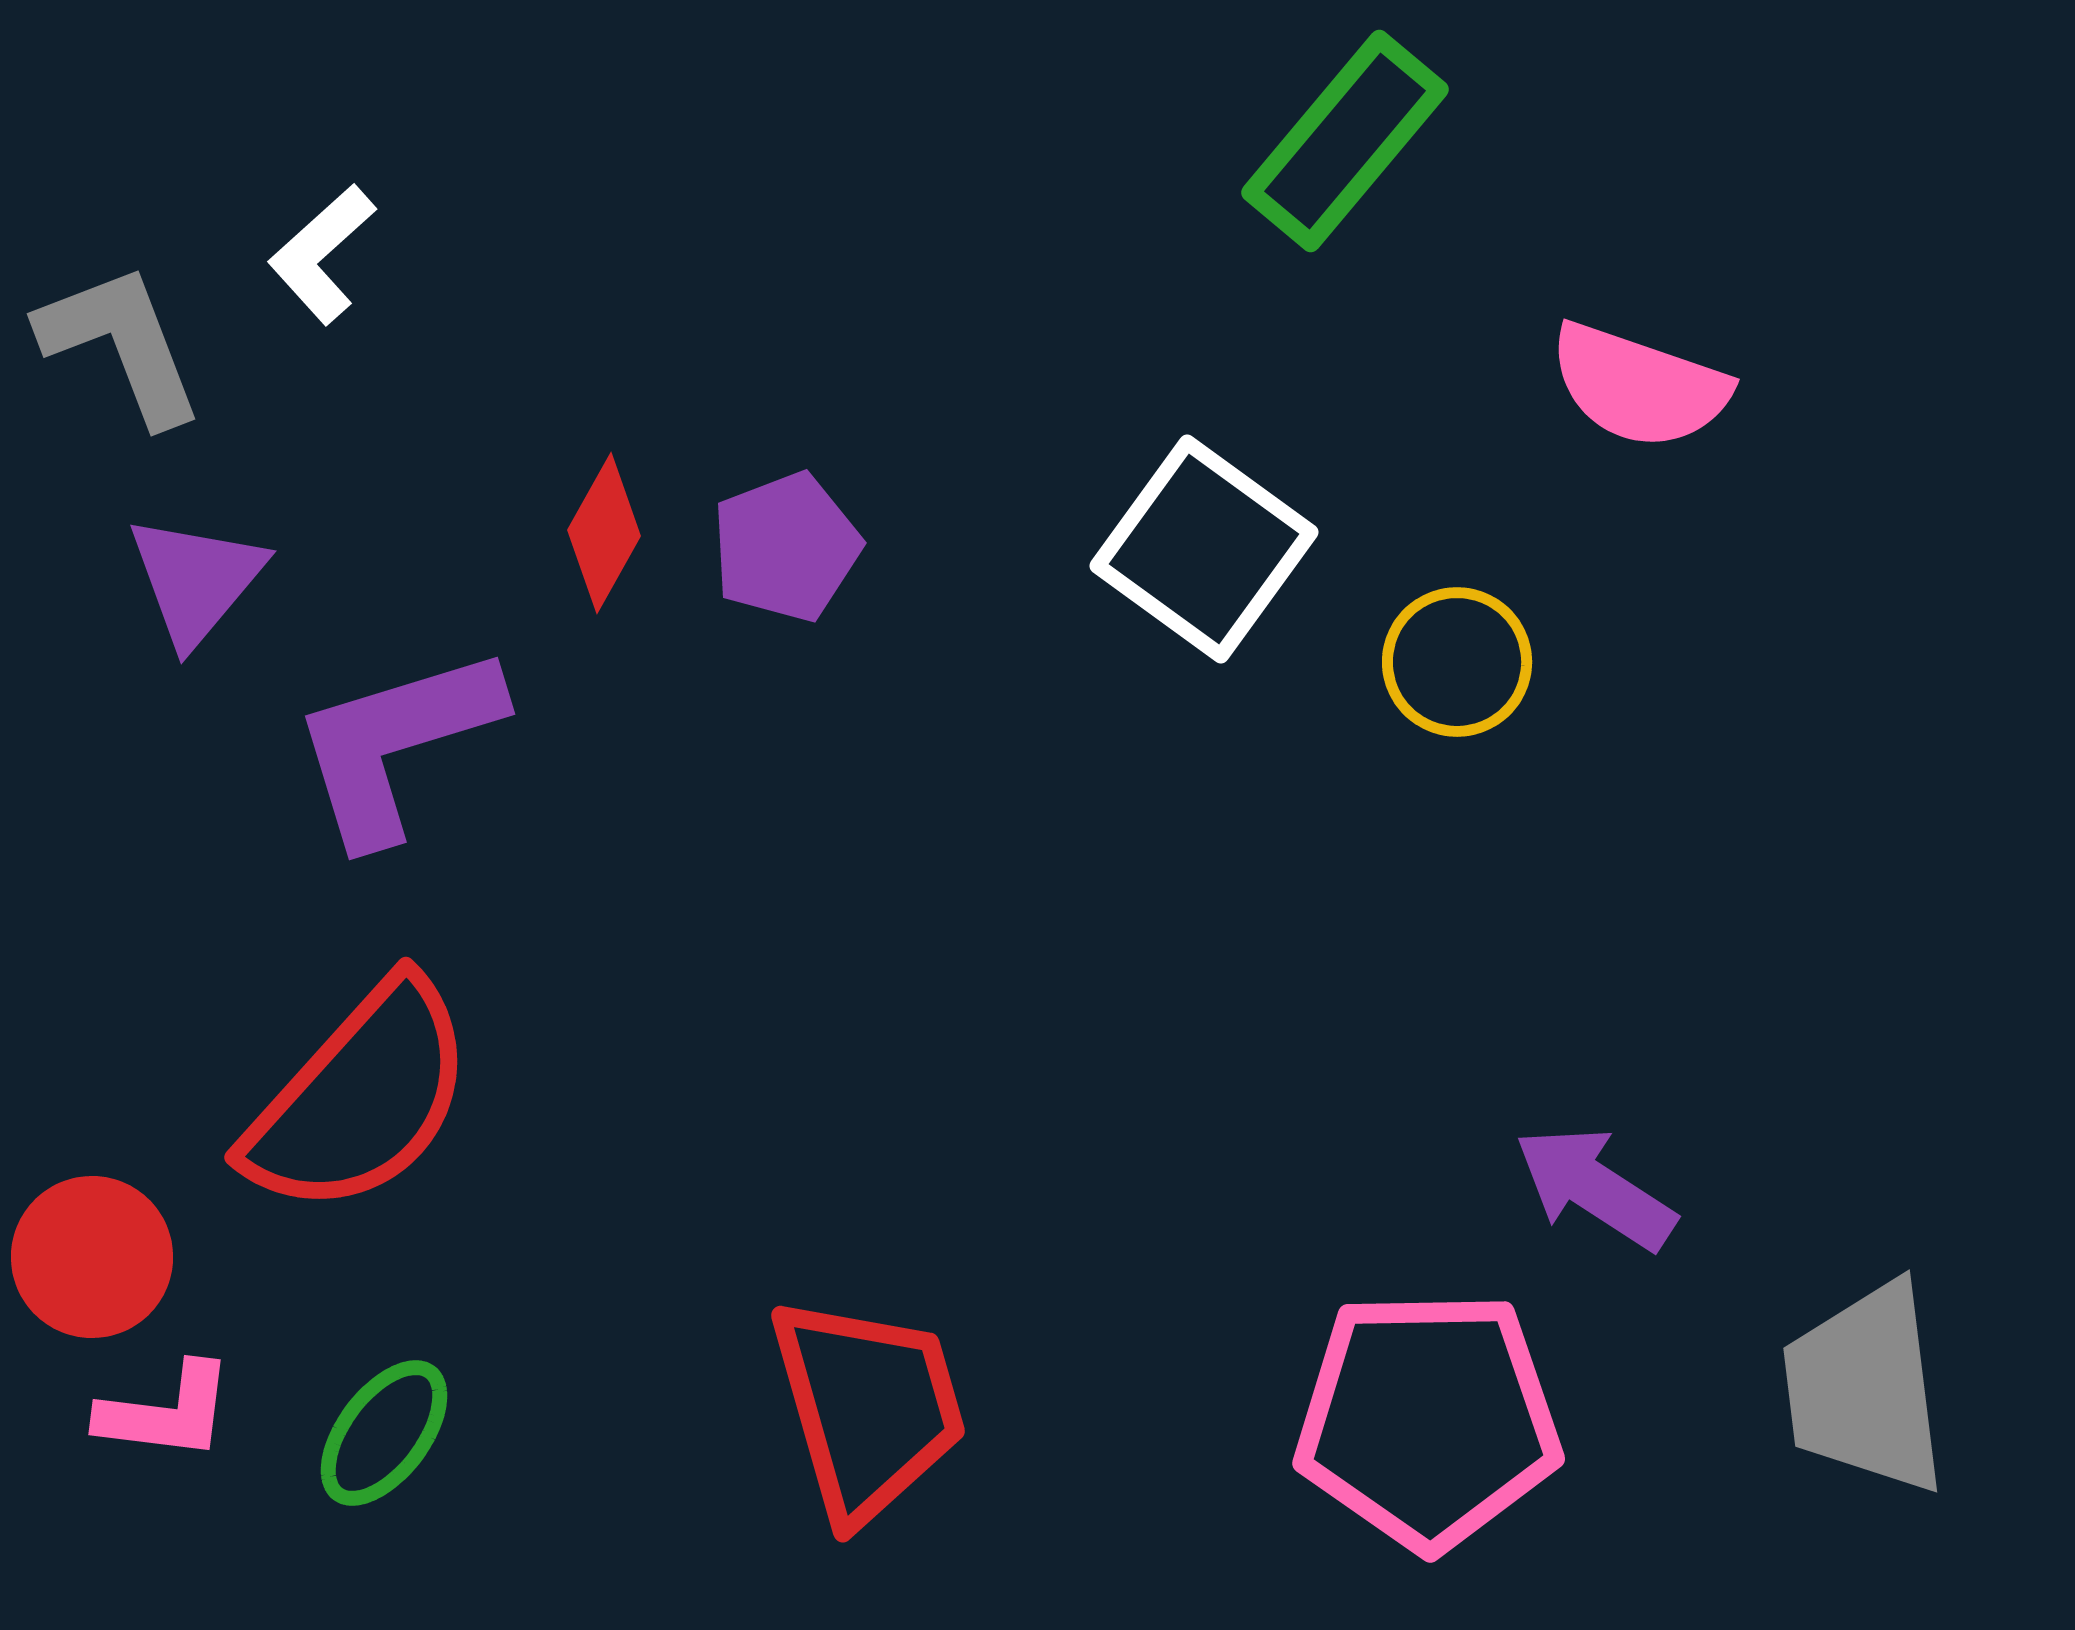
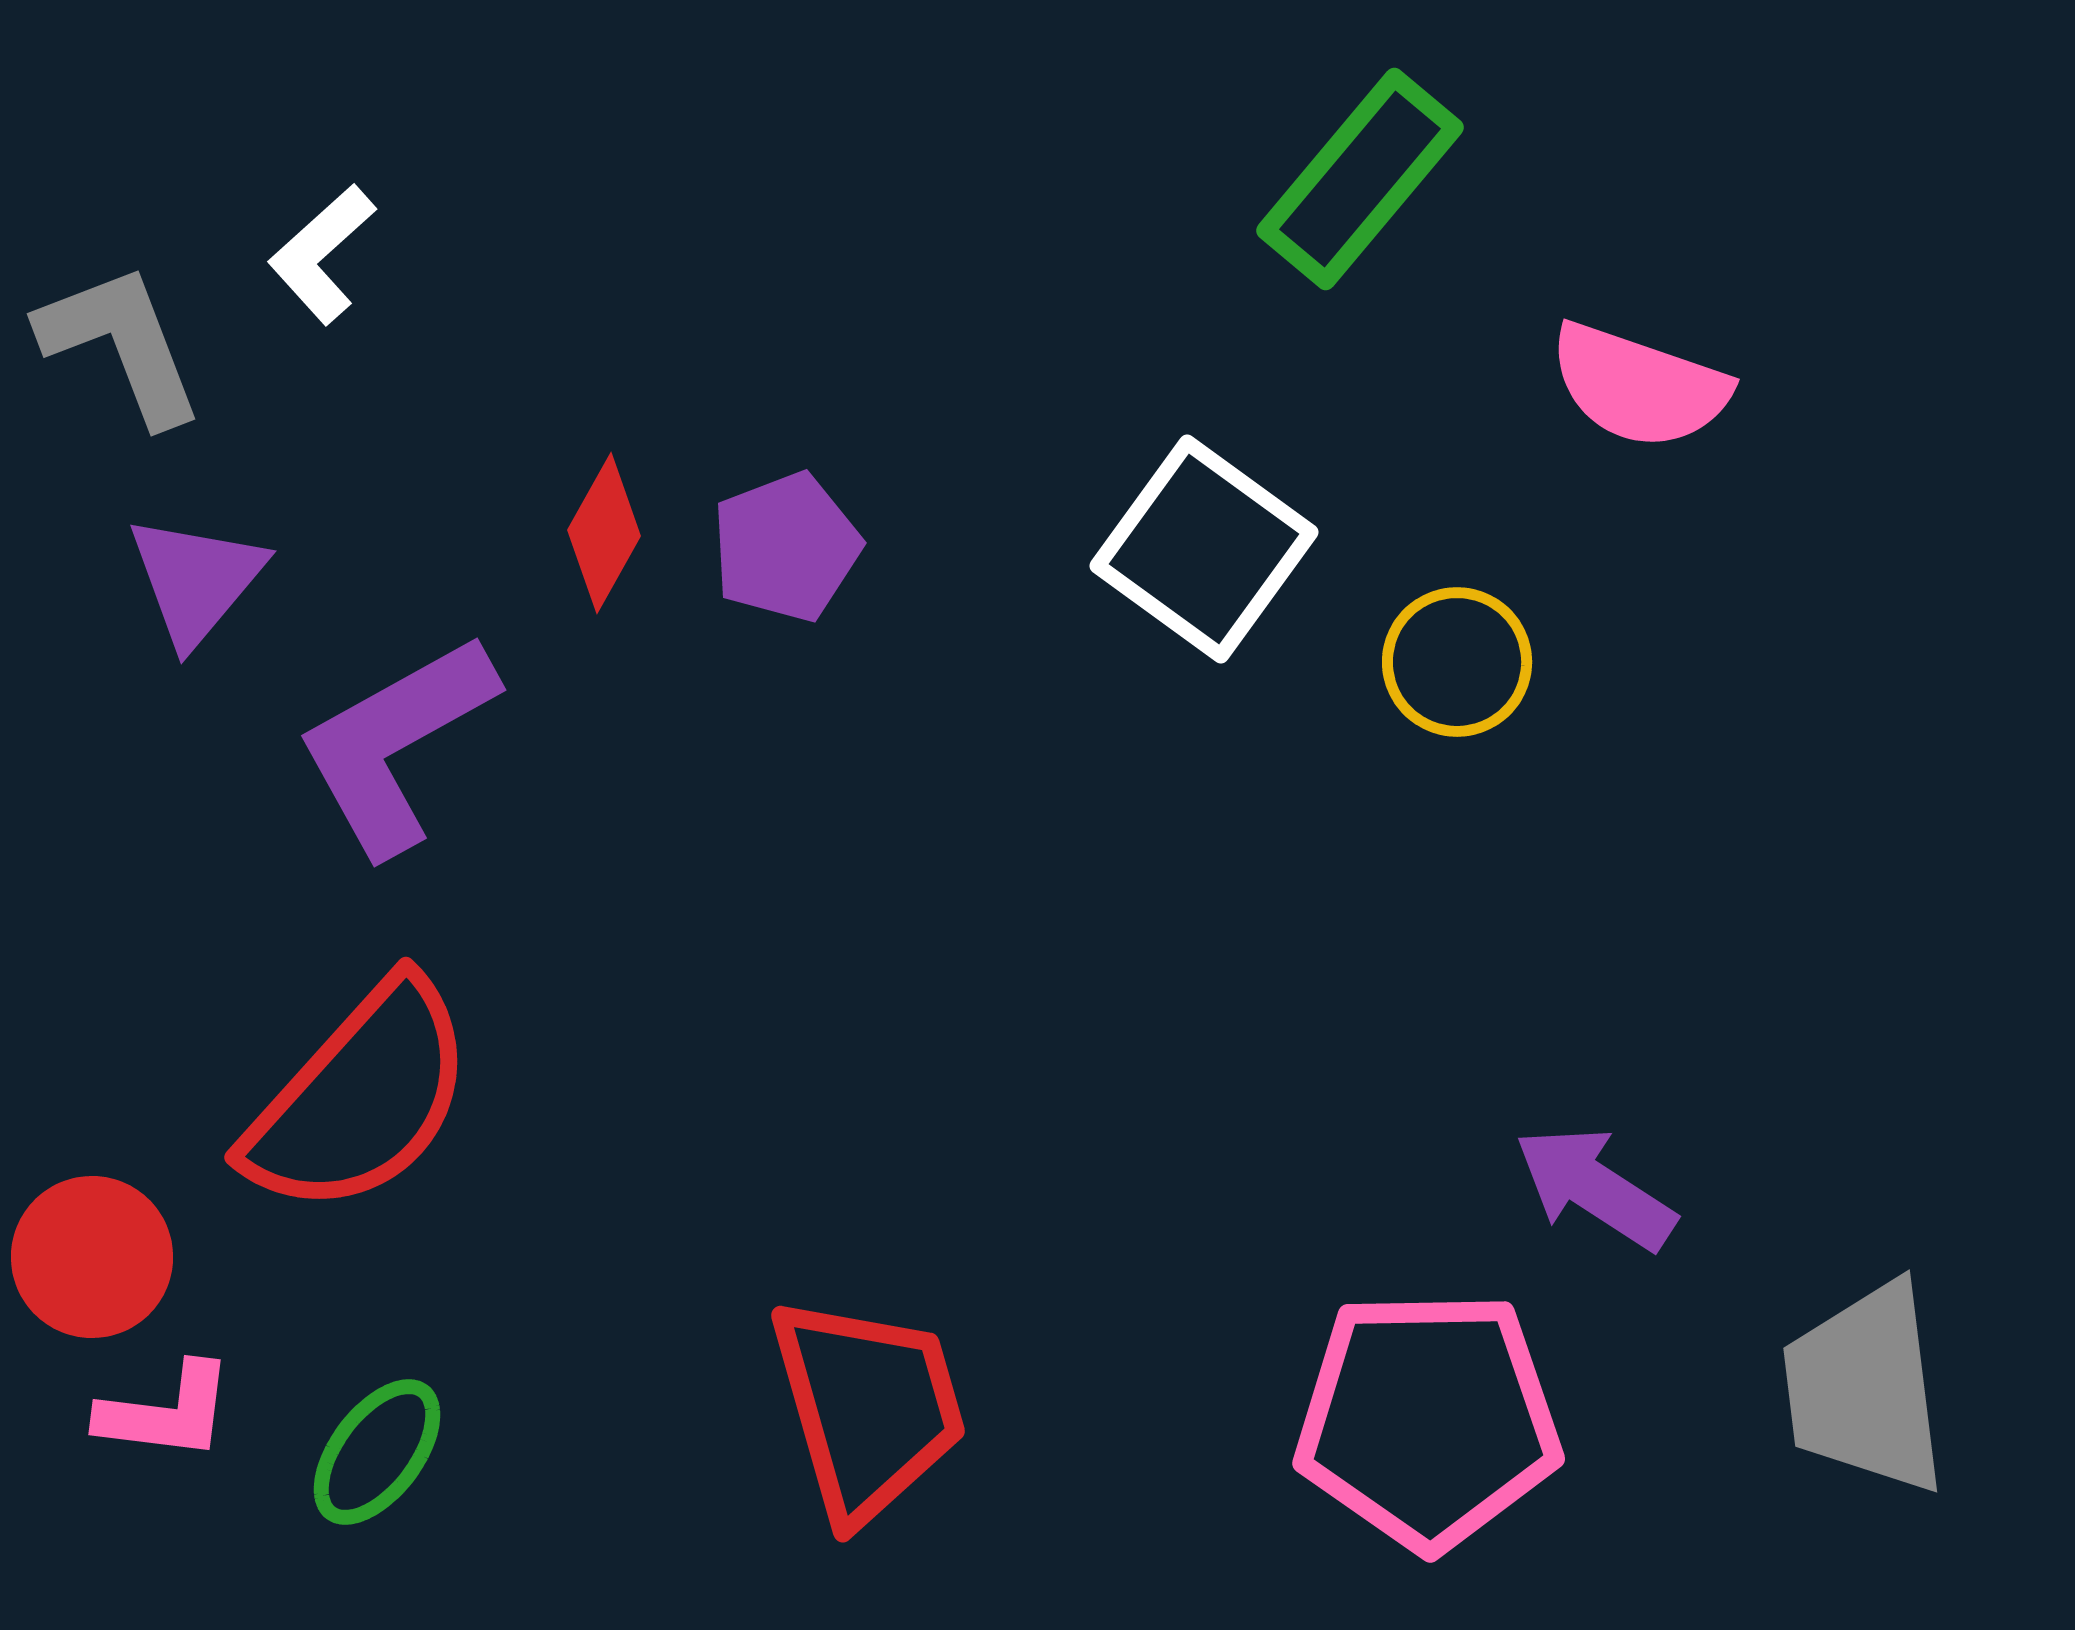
green rectangle: moved 15 px right, 38 px down
purple L-shape: rotated 12 degrees counterclockwise
green ellipse: moved 7 px left, 19 px down
